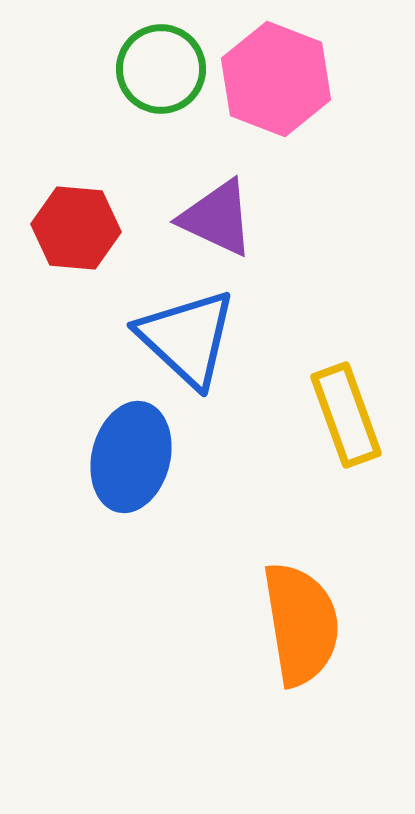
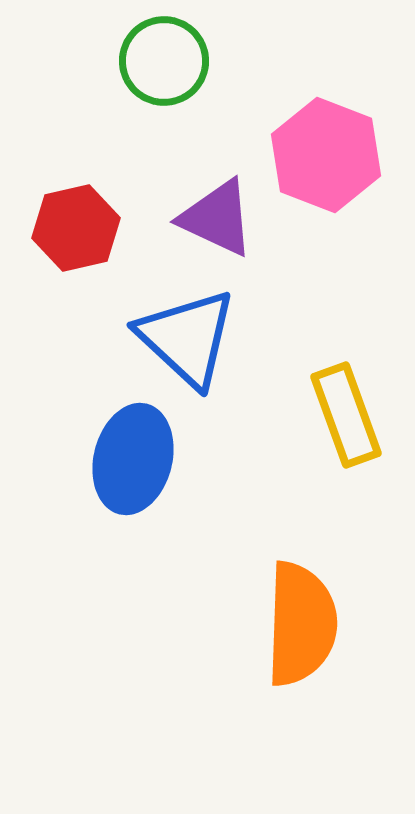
green circle: moved 3 px right, 8 px up
pink hexagon: moved 50 px right, 76 px down
red hexagon: rotated 18 degrees counterclockwise
blue ellipse: moved 2 px right, 2 px down
orange semicircle: rotated 11 degrees clockwise
